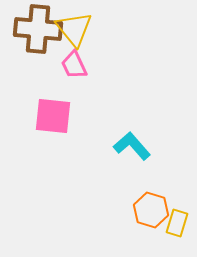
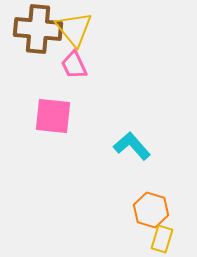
yellow rectangle: moved 15 px left, 16 px down
